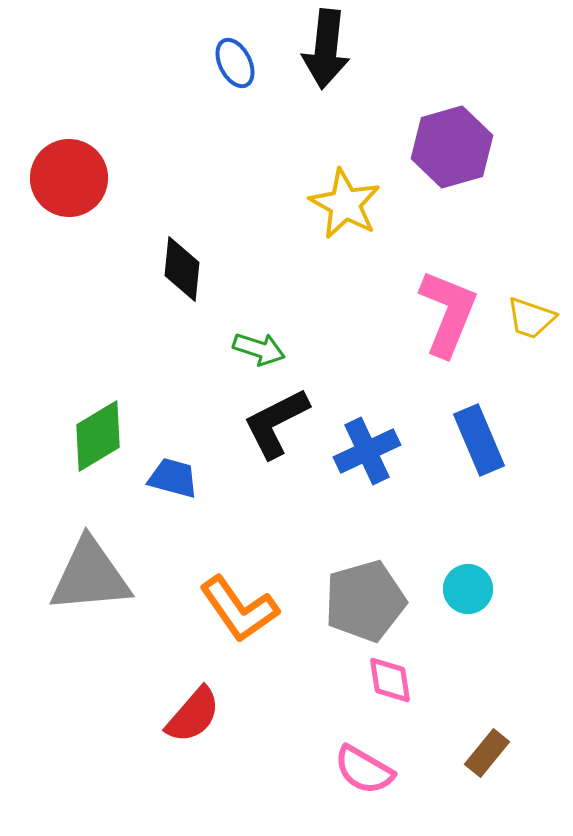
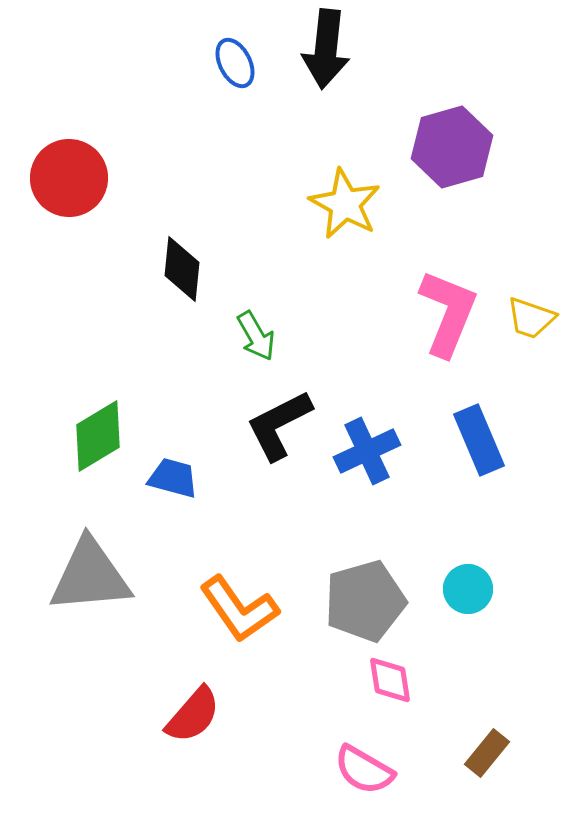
green arrow: moved 3 px left, 13 px up; rotated 42 degrees clockwise
black L-shape: moved 3 px right, 2 px down
